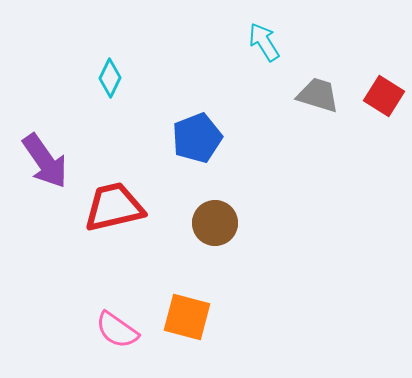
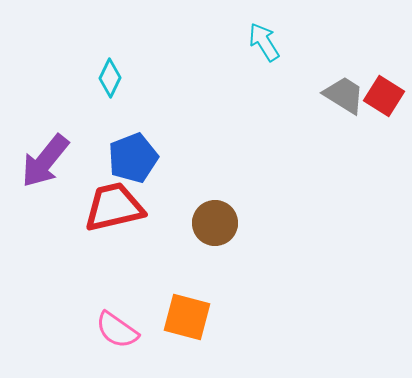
gray trapezoid: moved 26 px right; rotated 15 degrees clockwise
blue pentagon: moved 64 px left, 20 px down
purple arrow: rotated 74 degrees clockwise
